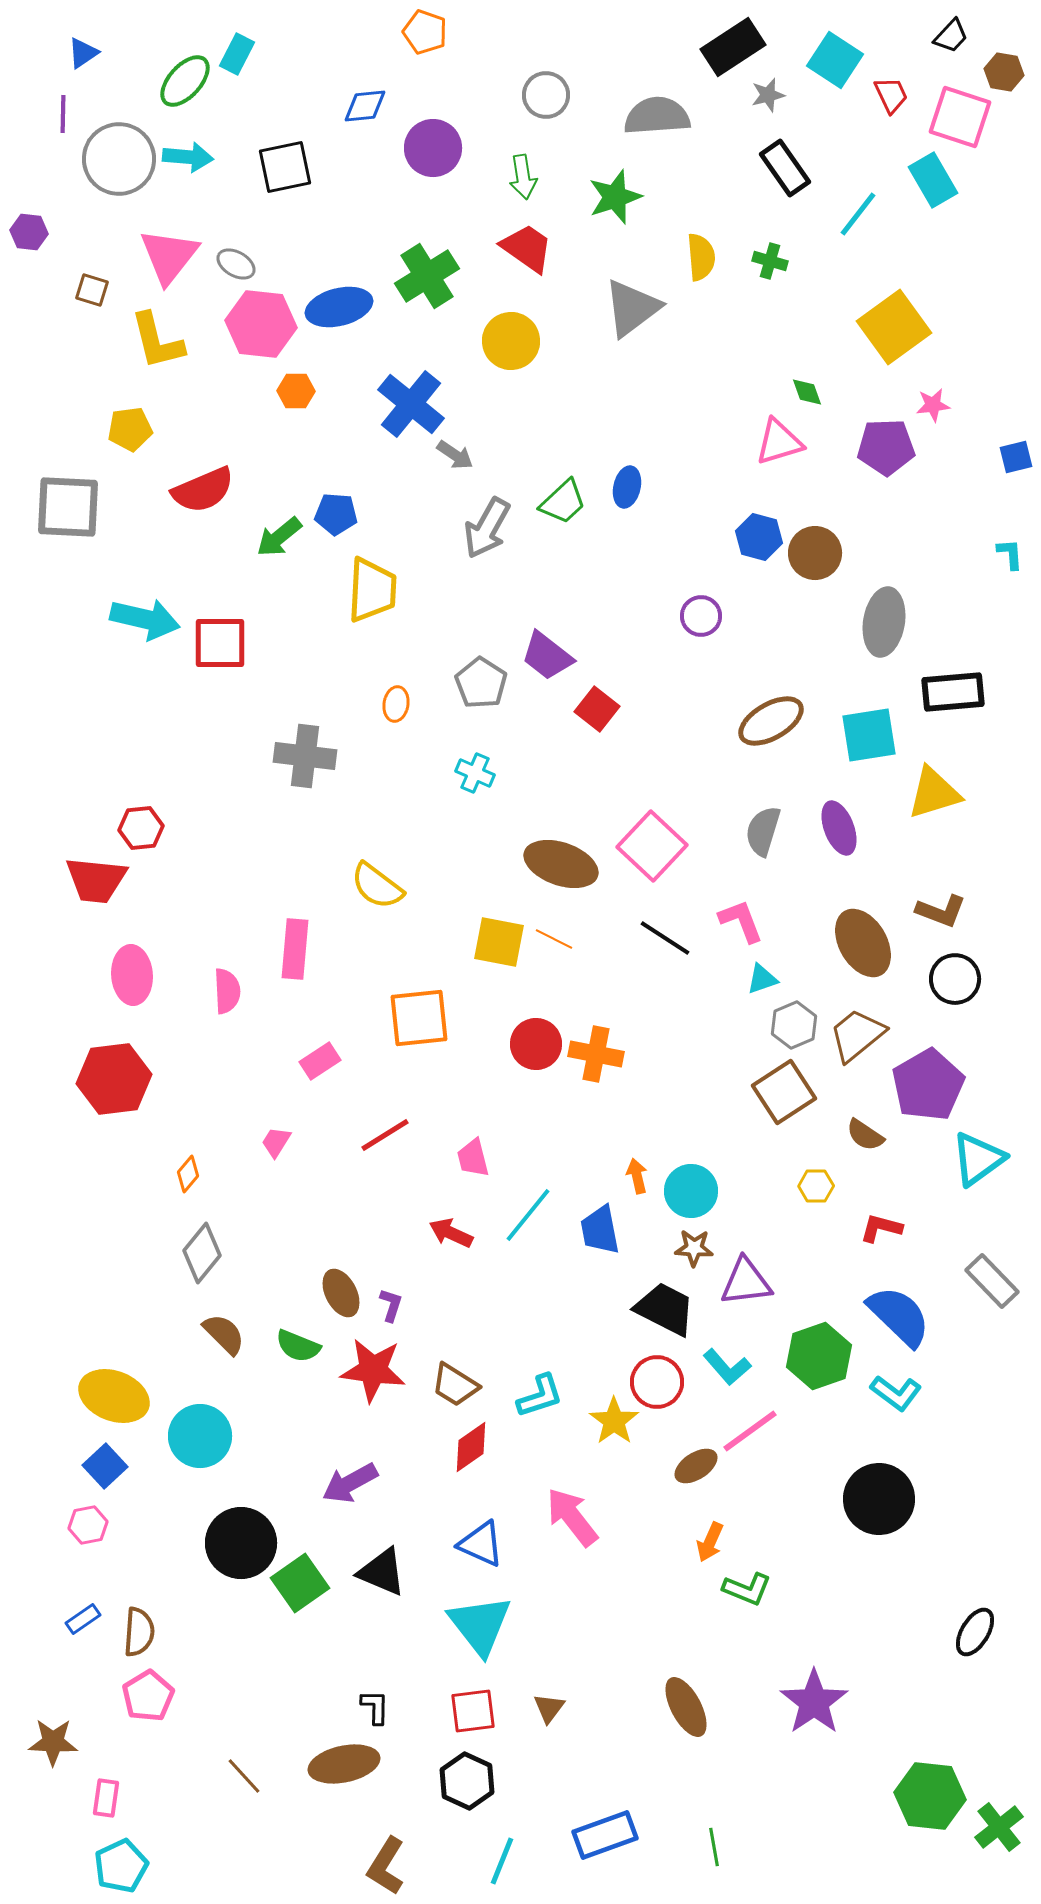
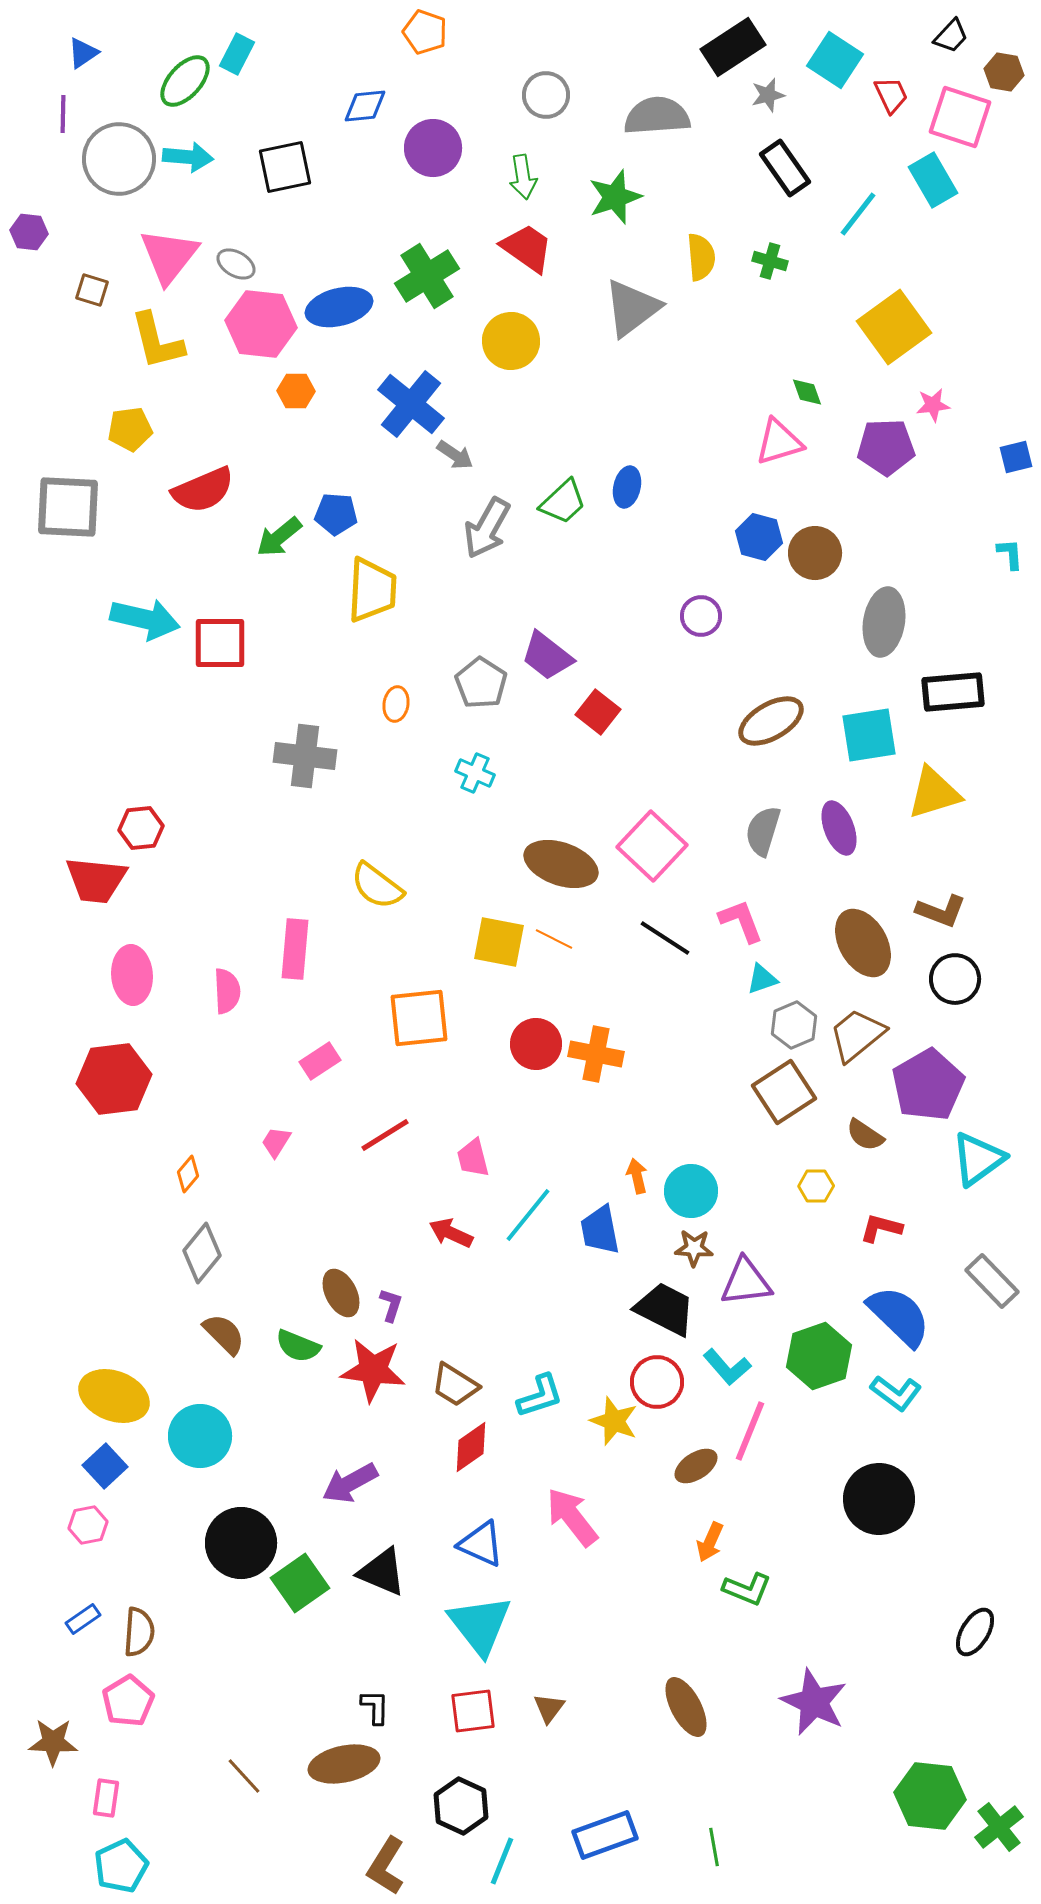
red square at (597, 709): moved 1 px right, 3 px down
yellow star at (614, 1421): rotated 15 degrees counterclockwise
pink line at (750, 1431): rotated 32 degrees counterclockwise
pink pentagon at (148, 1696): moved 20 px left, 5 px down
purple star at (814, 1702): rotated 12 degrees counterclockwise
black hexagon at (467, 1781): moved 6 px left, 25 px down
